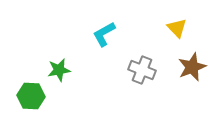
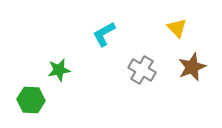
gray cross: rotated 8 degrees clockwise
green hexagon: moved 4 px down
